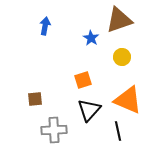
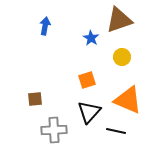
orange square: moved 4 px right
black triangle: moved 2 px down
black line: moved 2 px left; rotated 66 degrees counterclockwise
